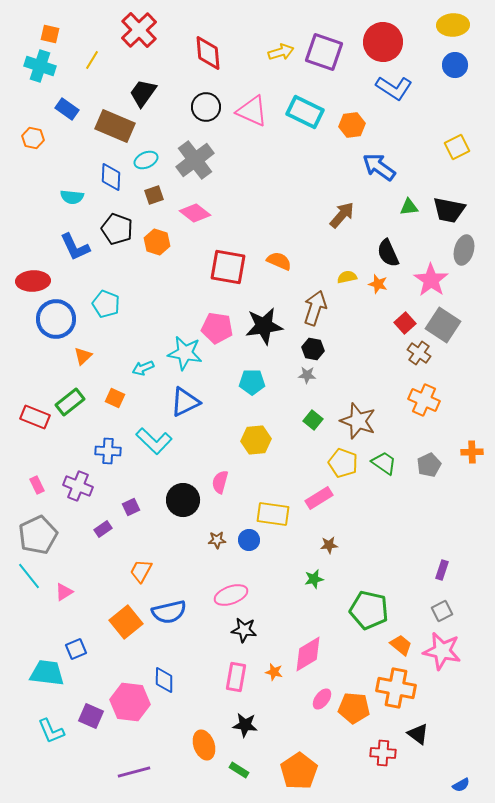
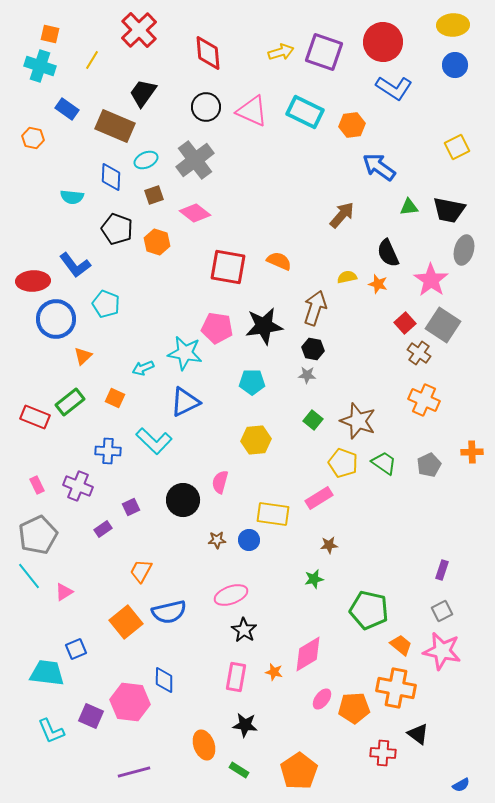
blue L-shape at (75, 247): moved 18 px down; rotated 12 degrees counterclockwise
black star at (244, 630): rotated 25 degrees clockwise
orange pentagon at (354, 708): rotated 8 degrees counterclockwise
